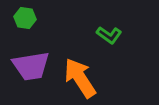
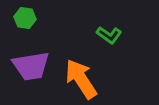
orange arrow: moved 1 px right, 1 px down
